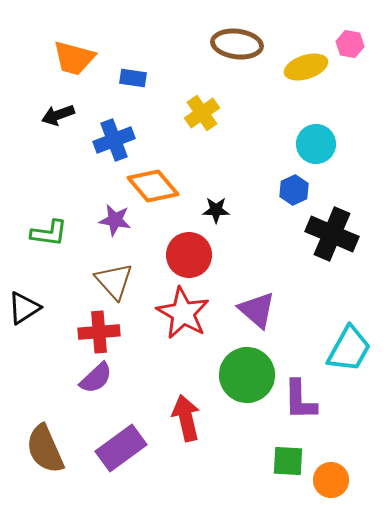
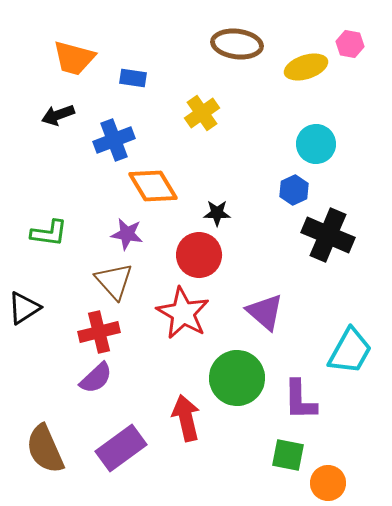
orange diamond: rotated 9 degrees clockwise
black star: moved 1 px right, 3 px down
purple star: moved 12 px right, 14 px down
black cross: moved 4 px left, 1 px down
red circle: moved 10 px right
purple triangle: moved 8 px right, 2 px down
red cross: rotated 9 degrees counterclockwise
cyan trapezoid: moved 1 px right, 2 px down
green circle: moved 10 px left, 3 px down
green square: moved 6 px up; rotated 8 degrees clockwise
orange circle: moved 3 px left, 3 px down
